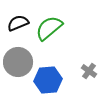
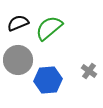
gray circle: moved 2 px up
